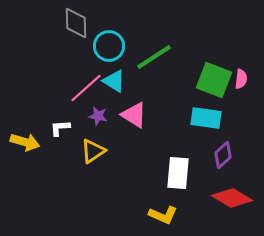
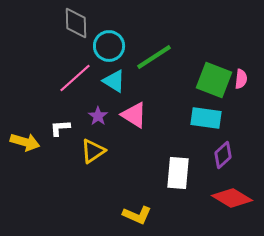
pink line: moved 11 px left, 10 px up
purple star: rotated 24 degrees clockwise
yellow L-shape: moved 26 px left
